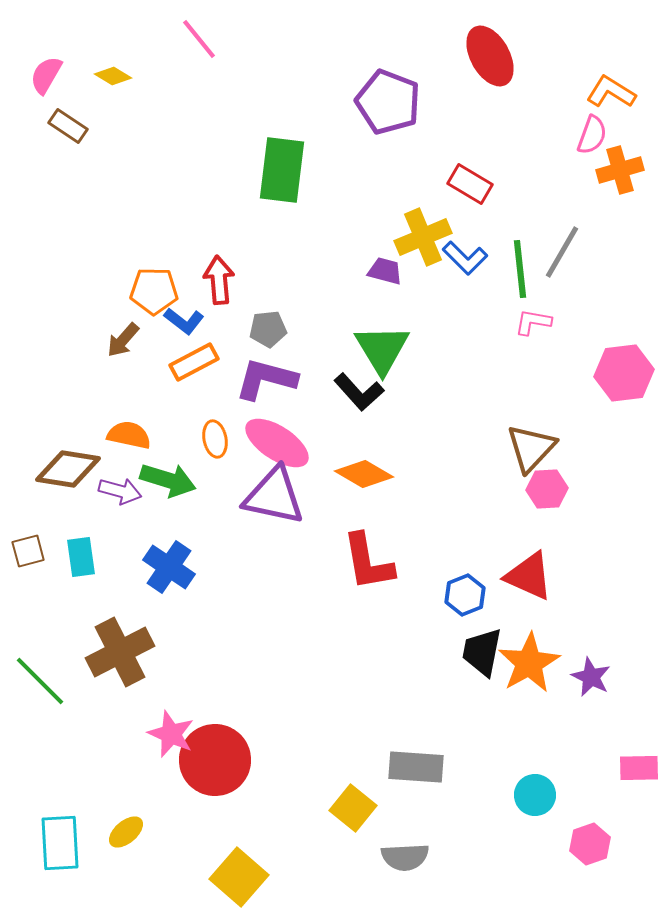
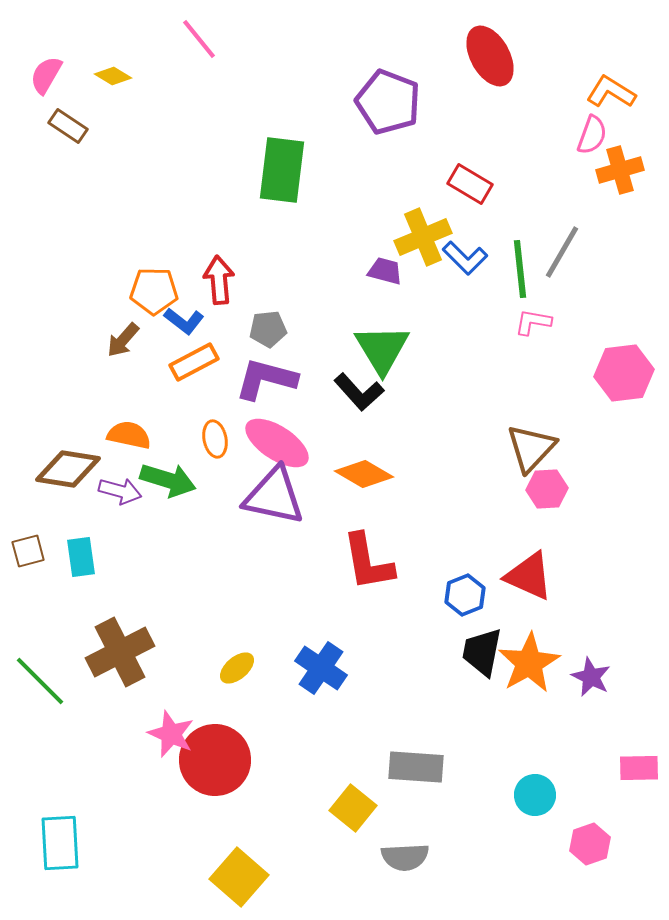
blue cross at (169, 567): moved 152 px right, 101 px down
yellow ellipse at (126, 832): moved 111 px right, 164 px up
